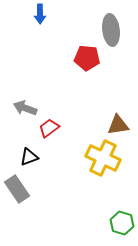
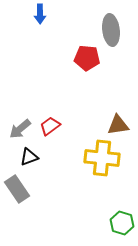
gray arrow: moved 5 px left, 21 px down; rotated 60 degrees counterclockwise
red trapezoid: moved 1 px right, 2 px up
yellow cross: moved 1 px left; rotated 20 degrees counterclockwise
